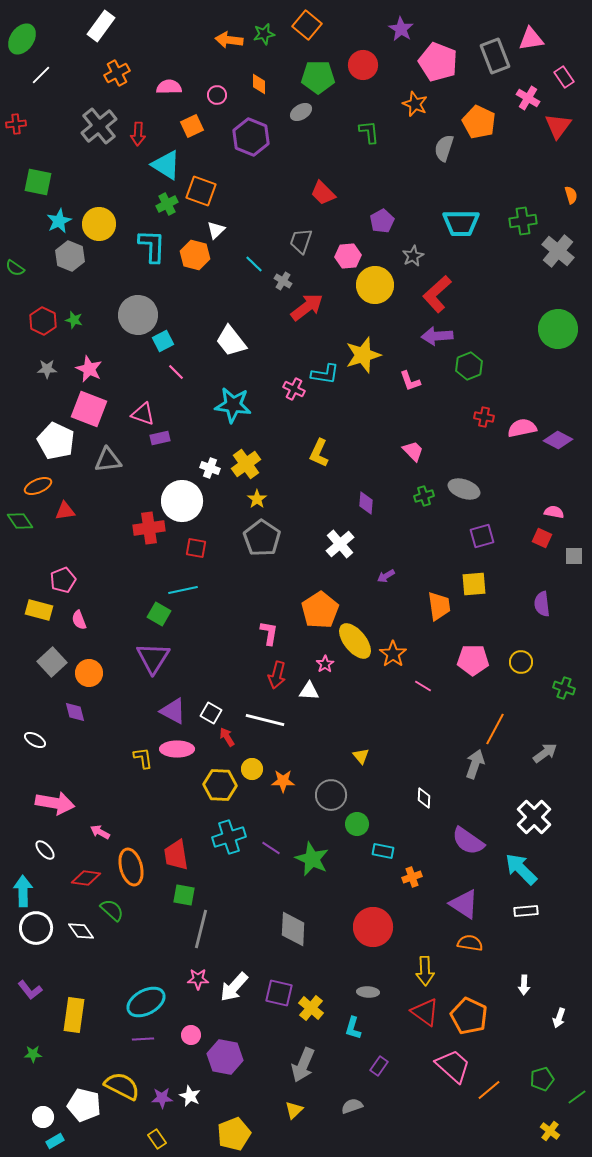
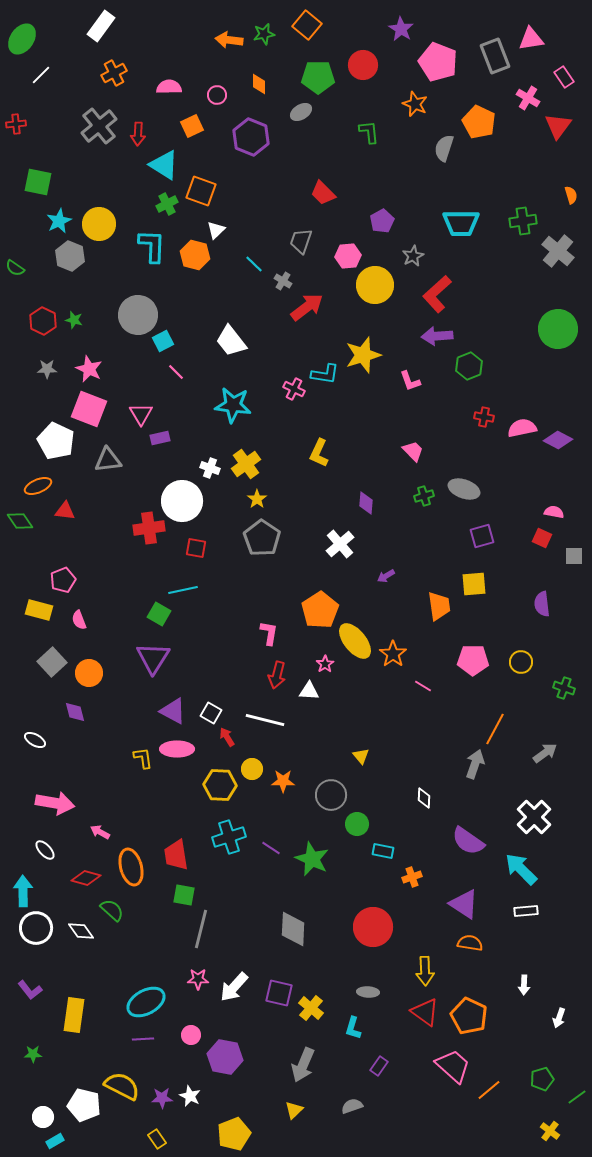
orange cross at (117, 73): moved 3 px left
cyan triangle at (166, 165): moved 2 px left
pink triangle at (143, 414): moved 2 px left; rotated 40 degrees clockwise
red triangle at (65, 511): rotated 15 degrees clockwise
red diamond at (86, 878): rotated 8 degrees clockwise
